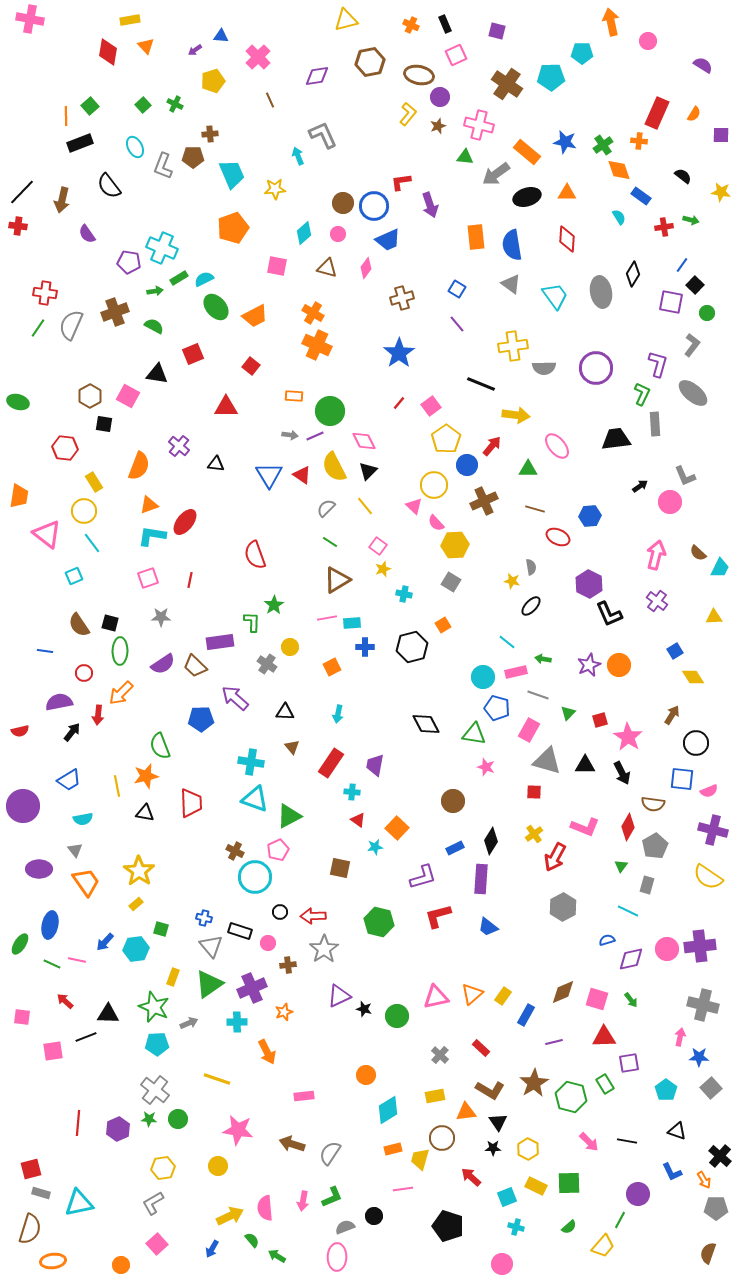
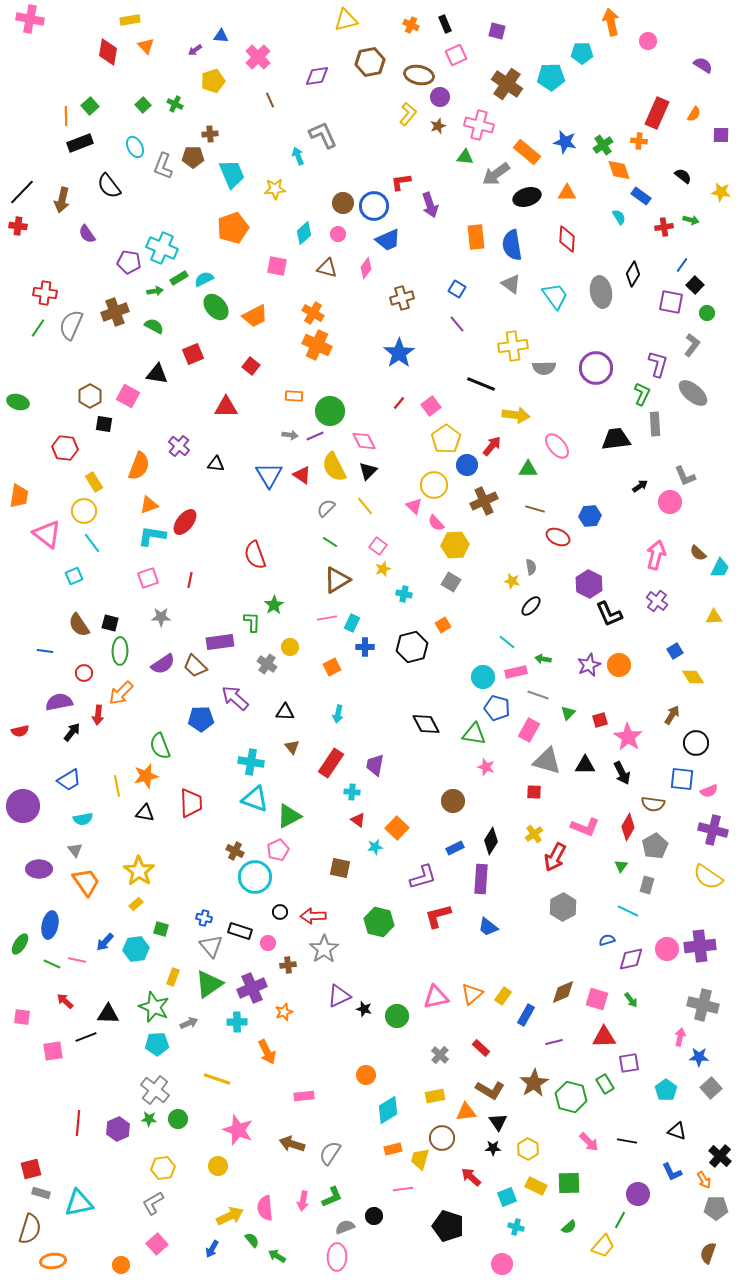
cyan rectangle at (352, 623): rotated 60 degrees counterclockwise
pink star at (238, 1130): rotated 12 degrees clockwise
